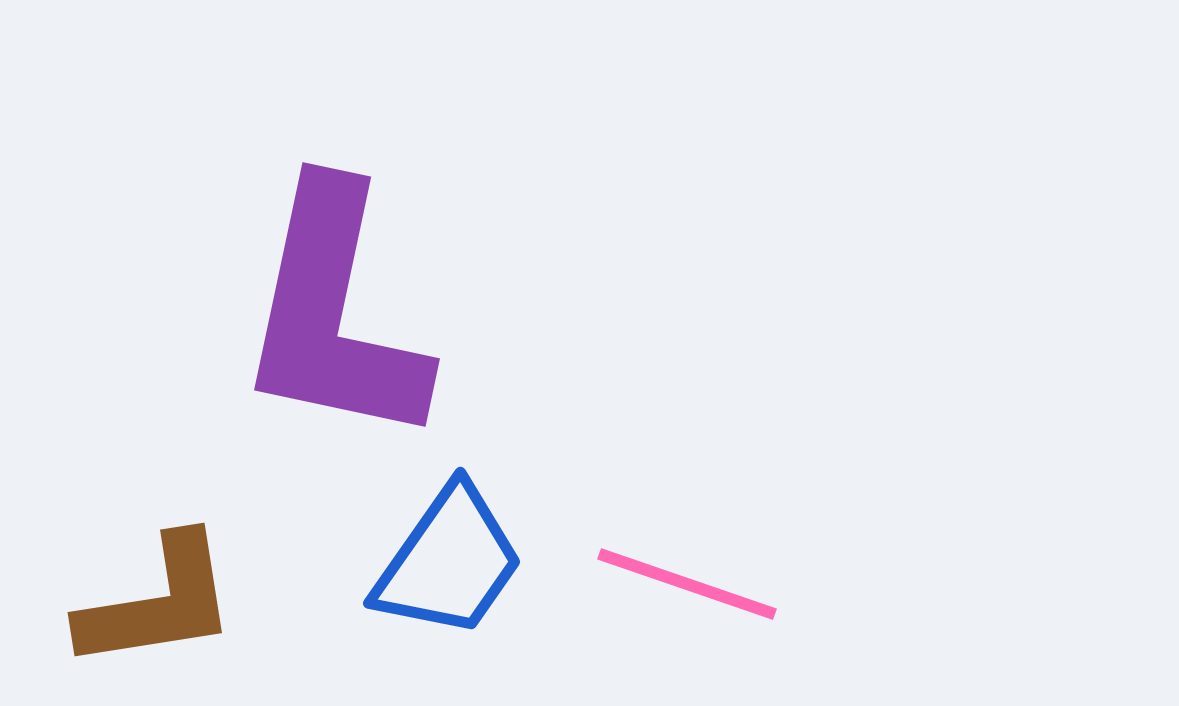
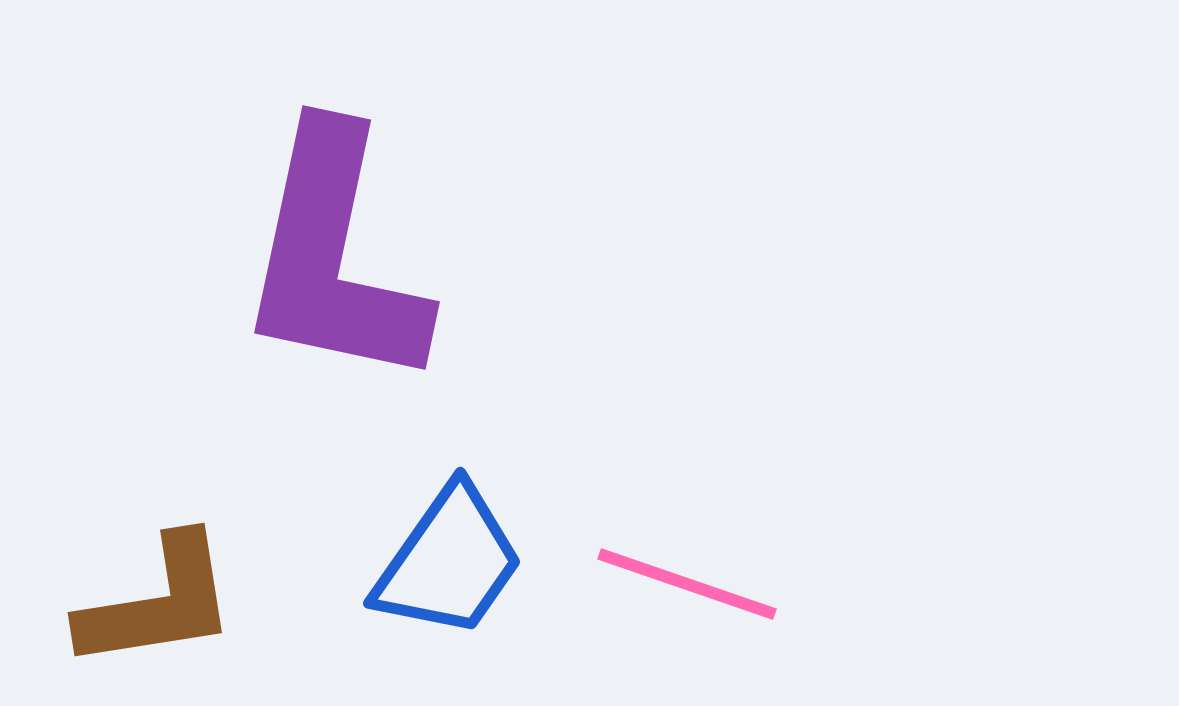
purple L-shape: moved 57 px up
